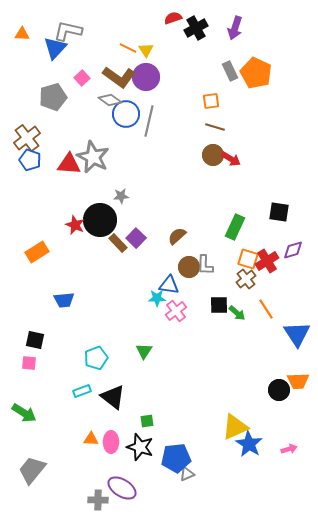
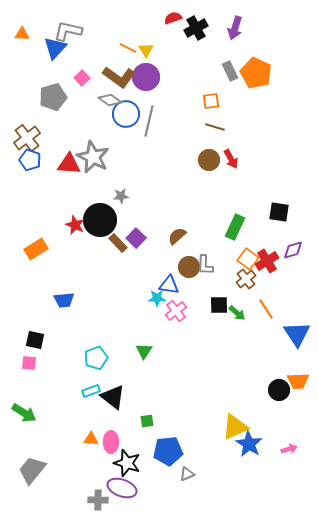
brown circle at (213, 155): moved 4 px left, 5 px down
red arrow at (231, 159): rotated 30 degrees clockwise
orange rectangle at (37, 252): moved 1 px left, 3 px up
orange square at (248, 259): rotated 20 degrees clockwise
cyan rectangle at (82, 391): moved 9 px right
black star at (140, 447): moved 13 px left, 16 px down
blue pentagon at (176, 458): moved 8 px left, 7 px up
purple ellipse at (122, 488): rotated 12 degrees counterclockwise
